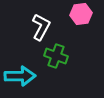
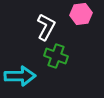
white L-shape: moved 5 px right
